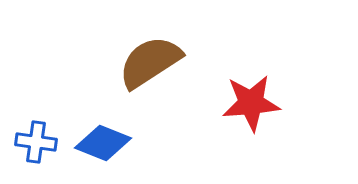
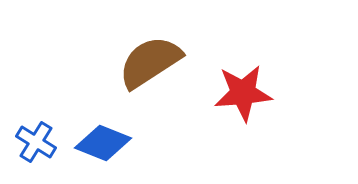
red star: moved 8 px left, 10 px up
blue cross: rotated 24 degrees clockwise
